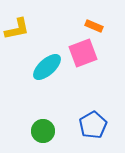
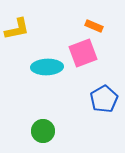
cyan ellipse: rotated 40 degrees clockwise
blue pentagon: moved 11 px right, 26 px up
